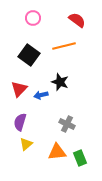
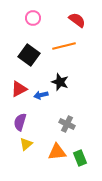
red triangle: rotated 18 degrees clockwise
